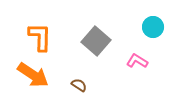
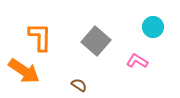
orange arrow: moved 9 px left, 4 px up
